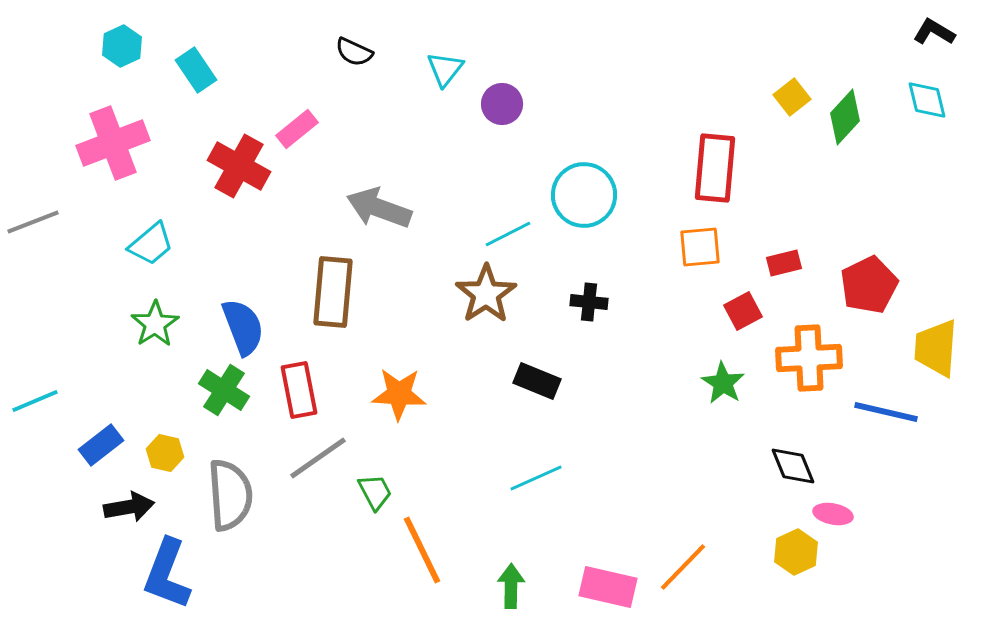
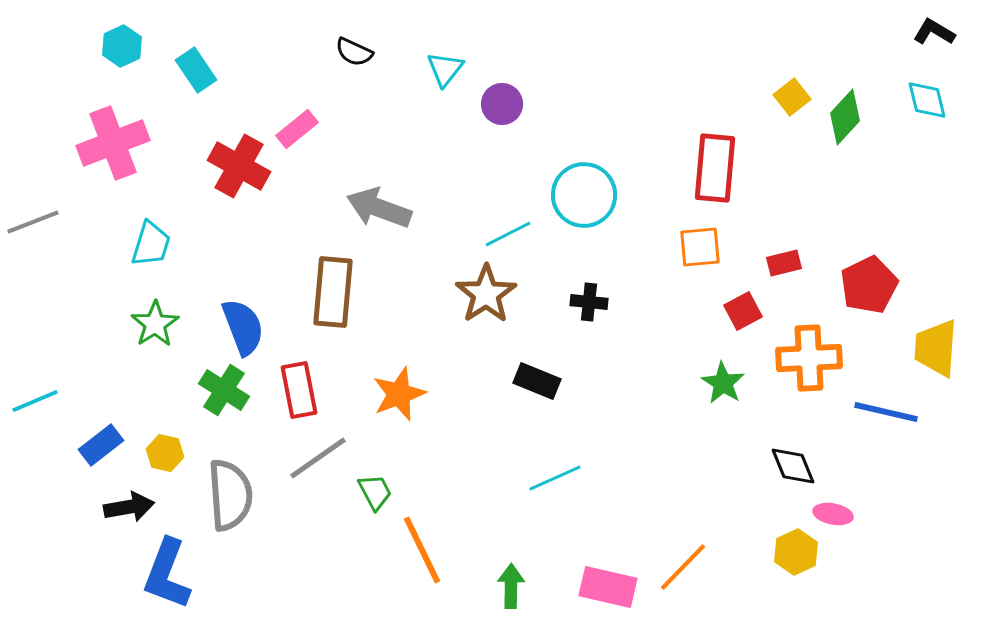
cyan trapezoid at (151, 244): rotated 33 degrees counterclockwise
orange star at (399, 394): rotated 24 degrees counterclockwise
cyan line at (536, 478): moved 19 px right
